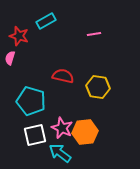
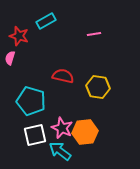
cyan arrow: moved 2 px up
